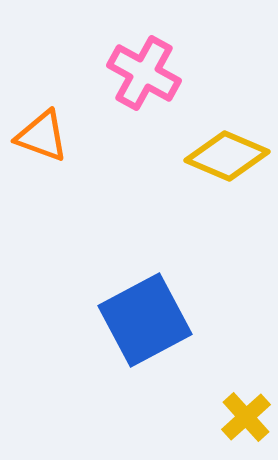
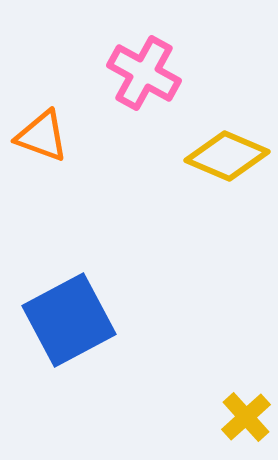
blue square: moved 76 px left
